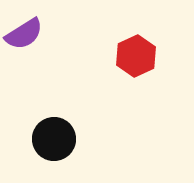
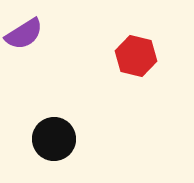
red hexagon: rotated 21 degrees counterclockwise
